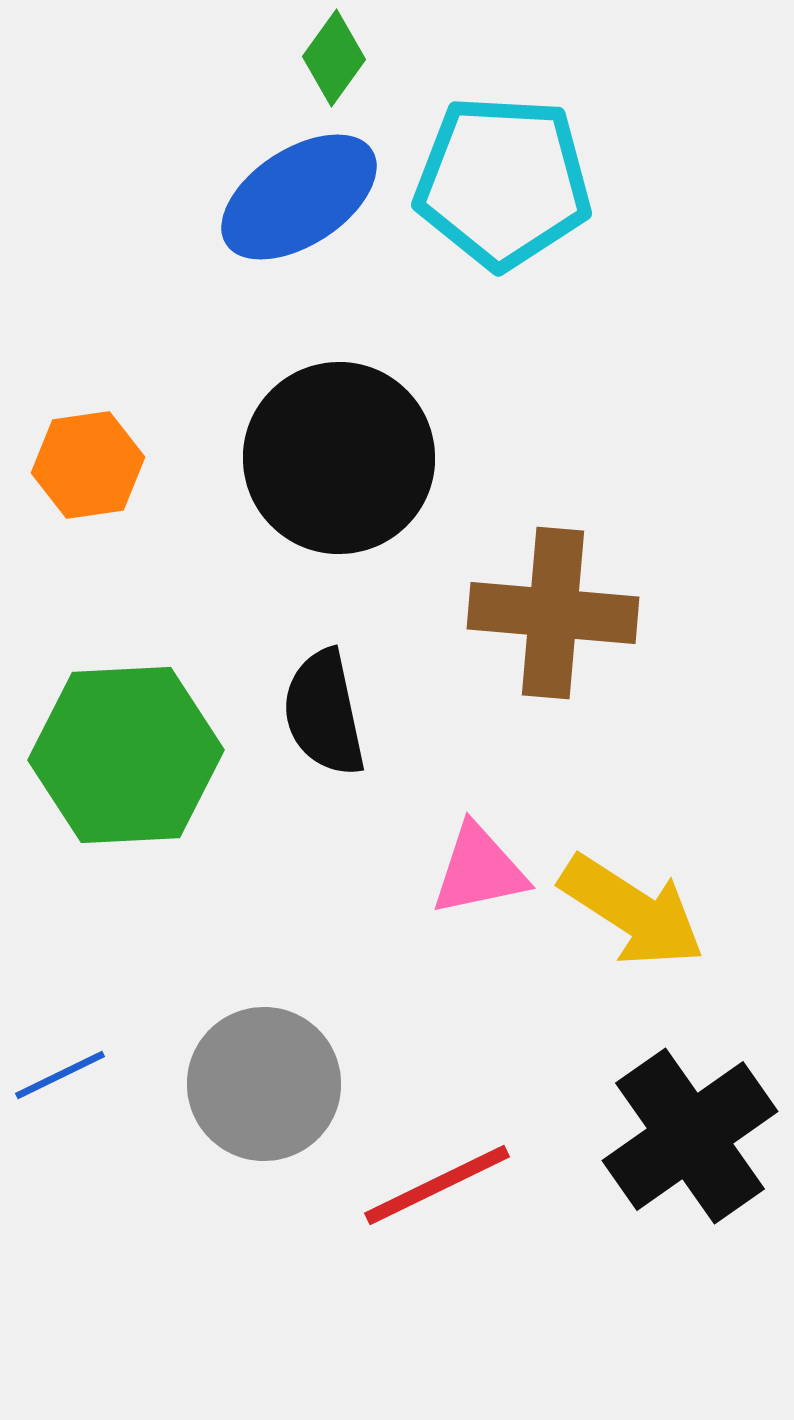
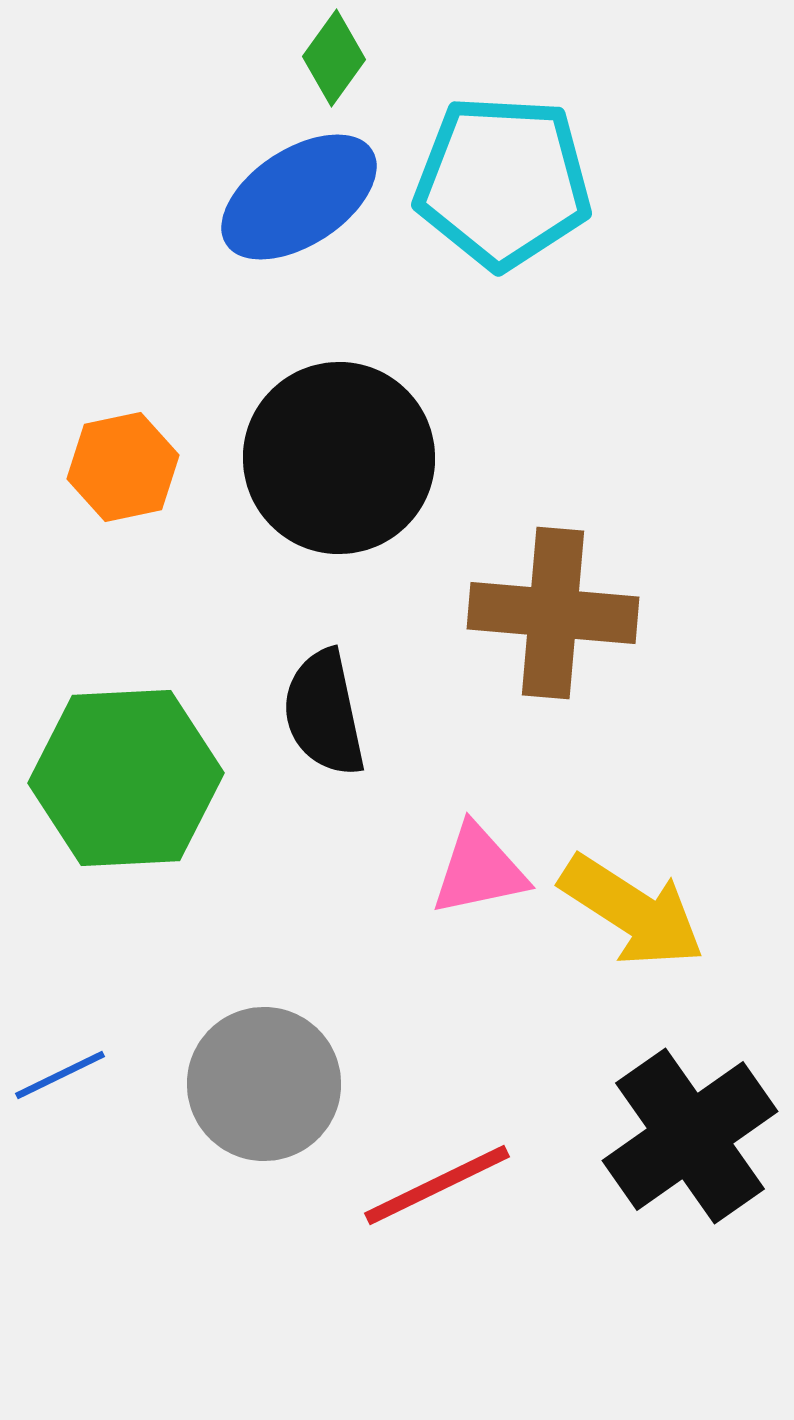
orange hexagon: moved 35 px right, 2 px down; rotated 4 degrees counterclockwise
green hexagon: moved 23 px down
